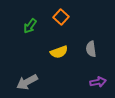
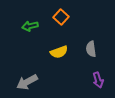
green arrow: rotated 42 degrees clockwise
purple arrow: moved 2 px up; rotated 84 degrees clockwise
